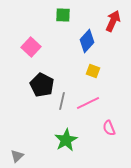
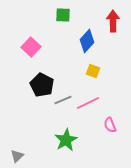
red arrow: rotated 25 degrees counterclockwise
gray line: moved 1 px right, 1 px up; rotated 54 degrees clockwise
pink semicircle: moved 1 px right, 3 px up
